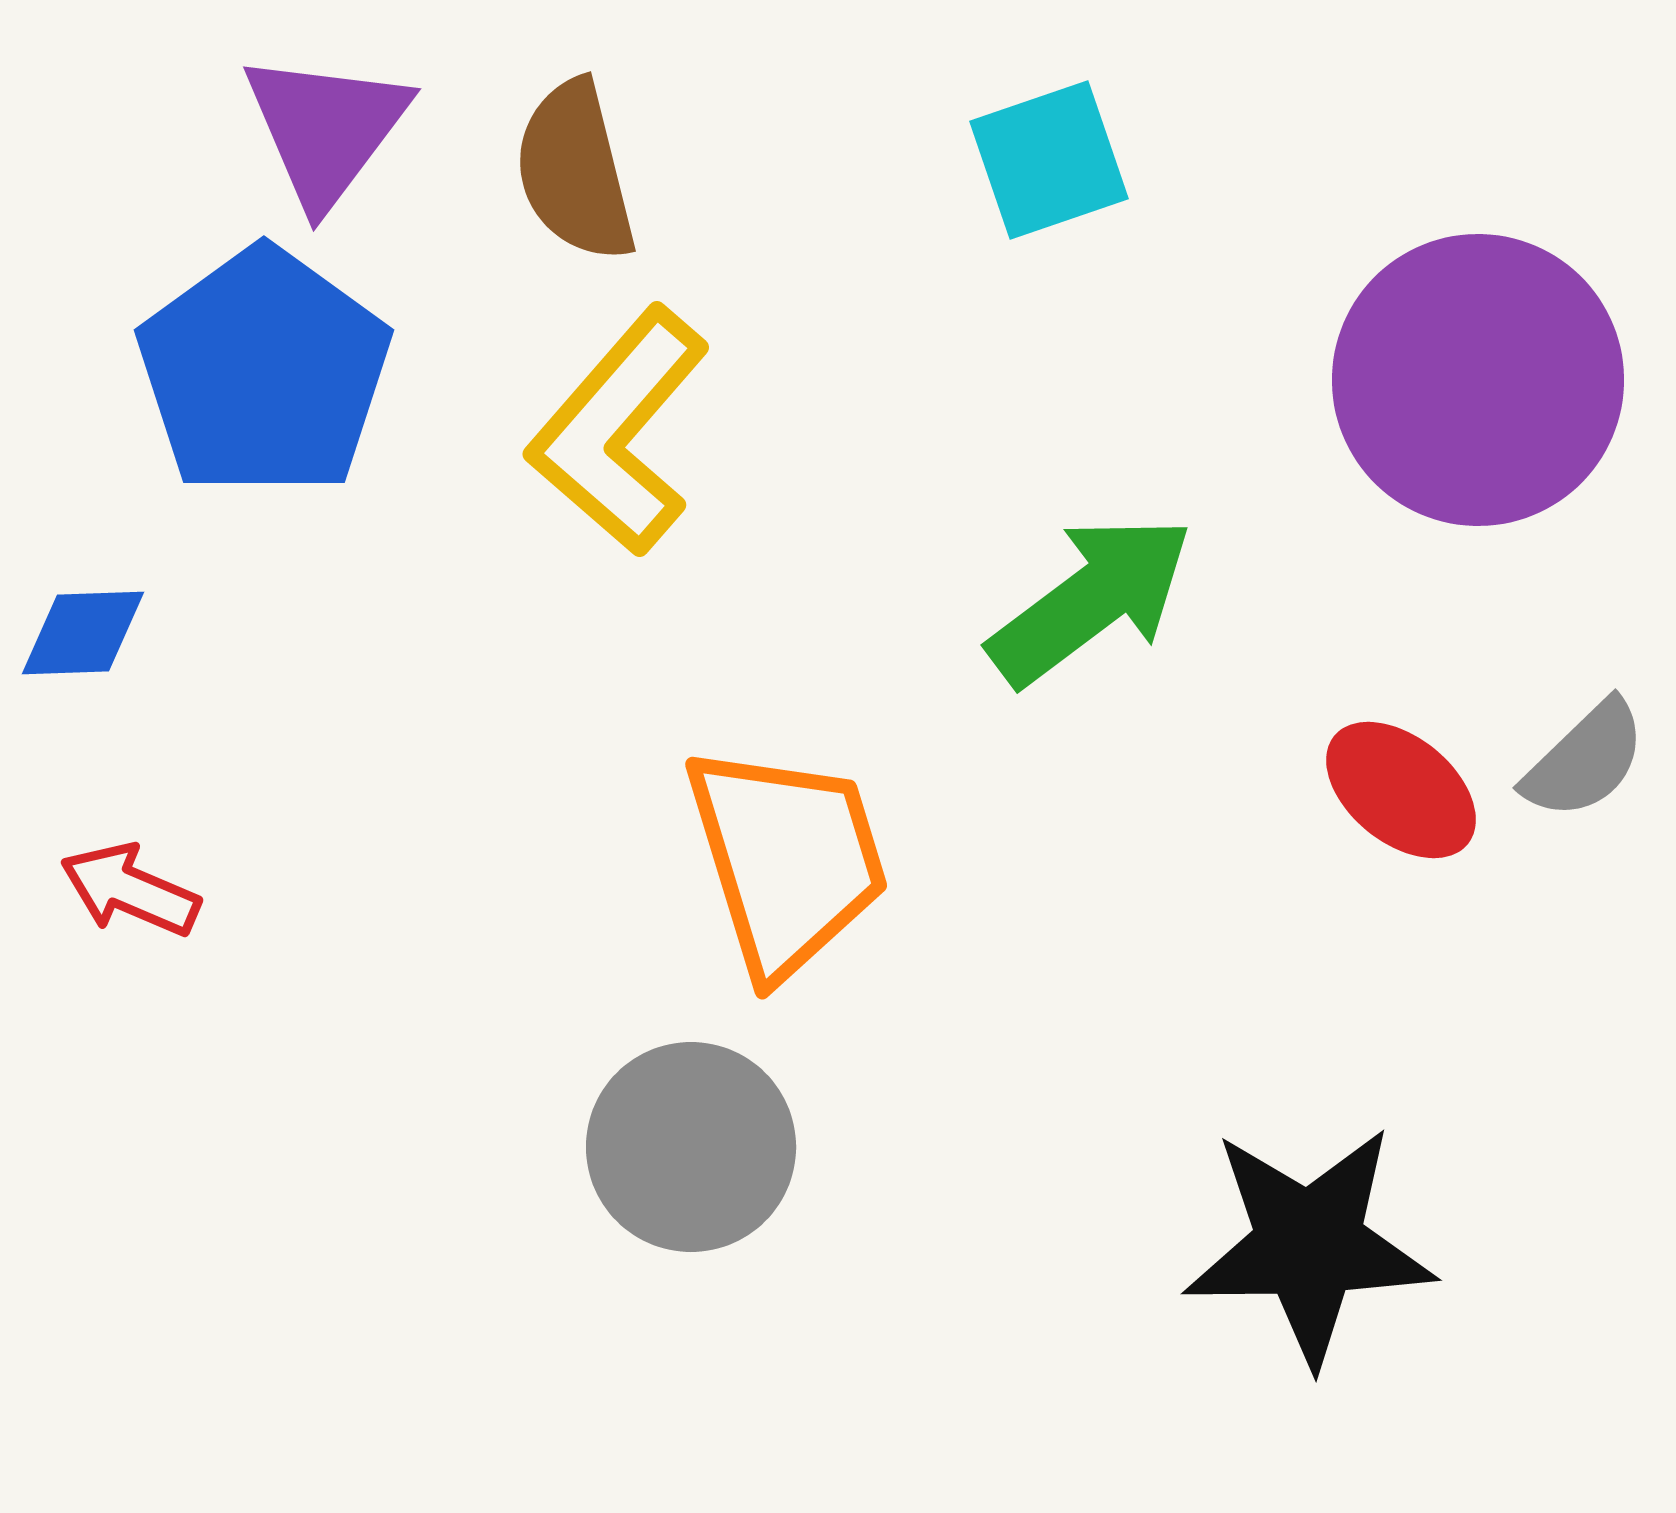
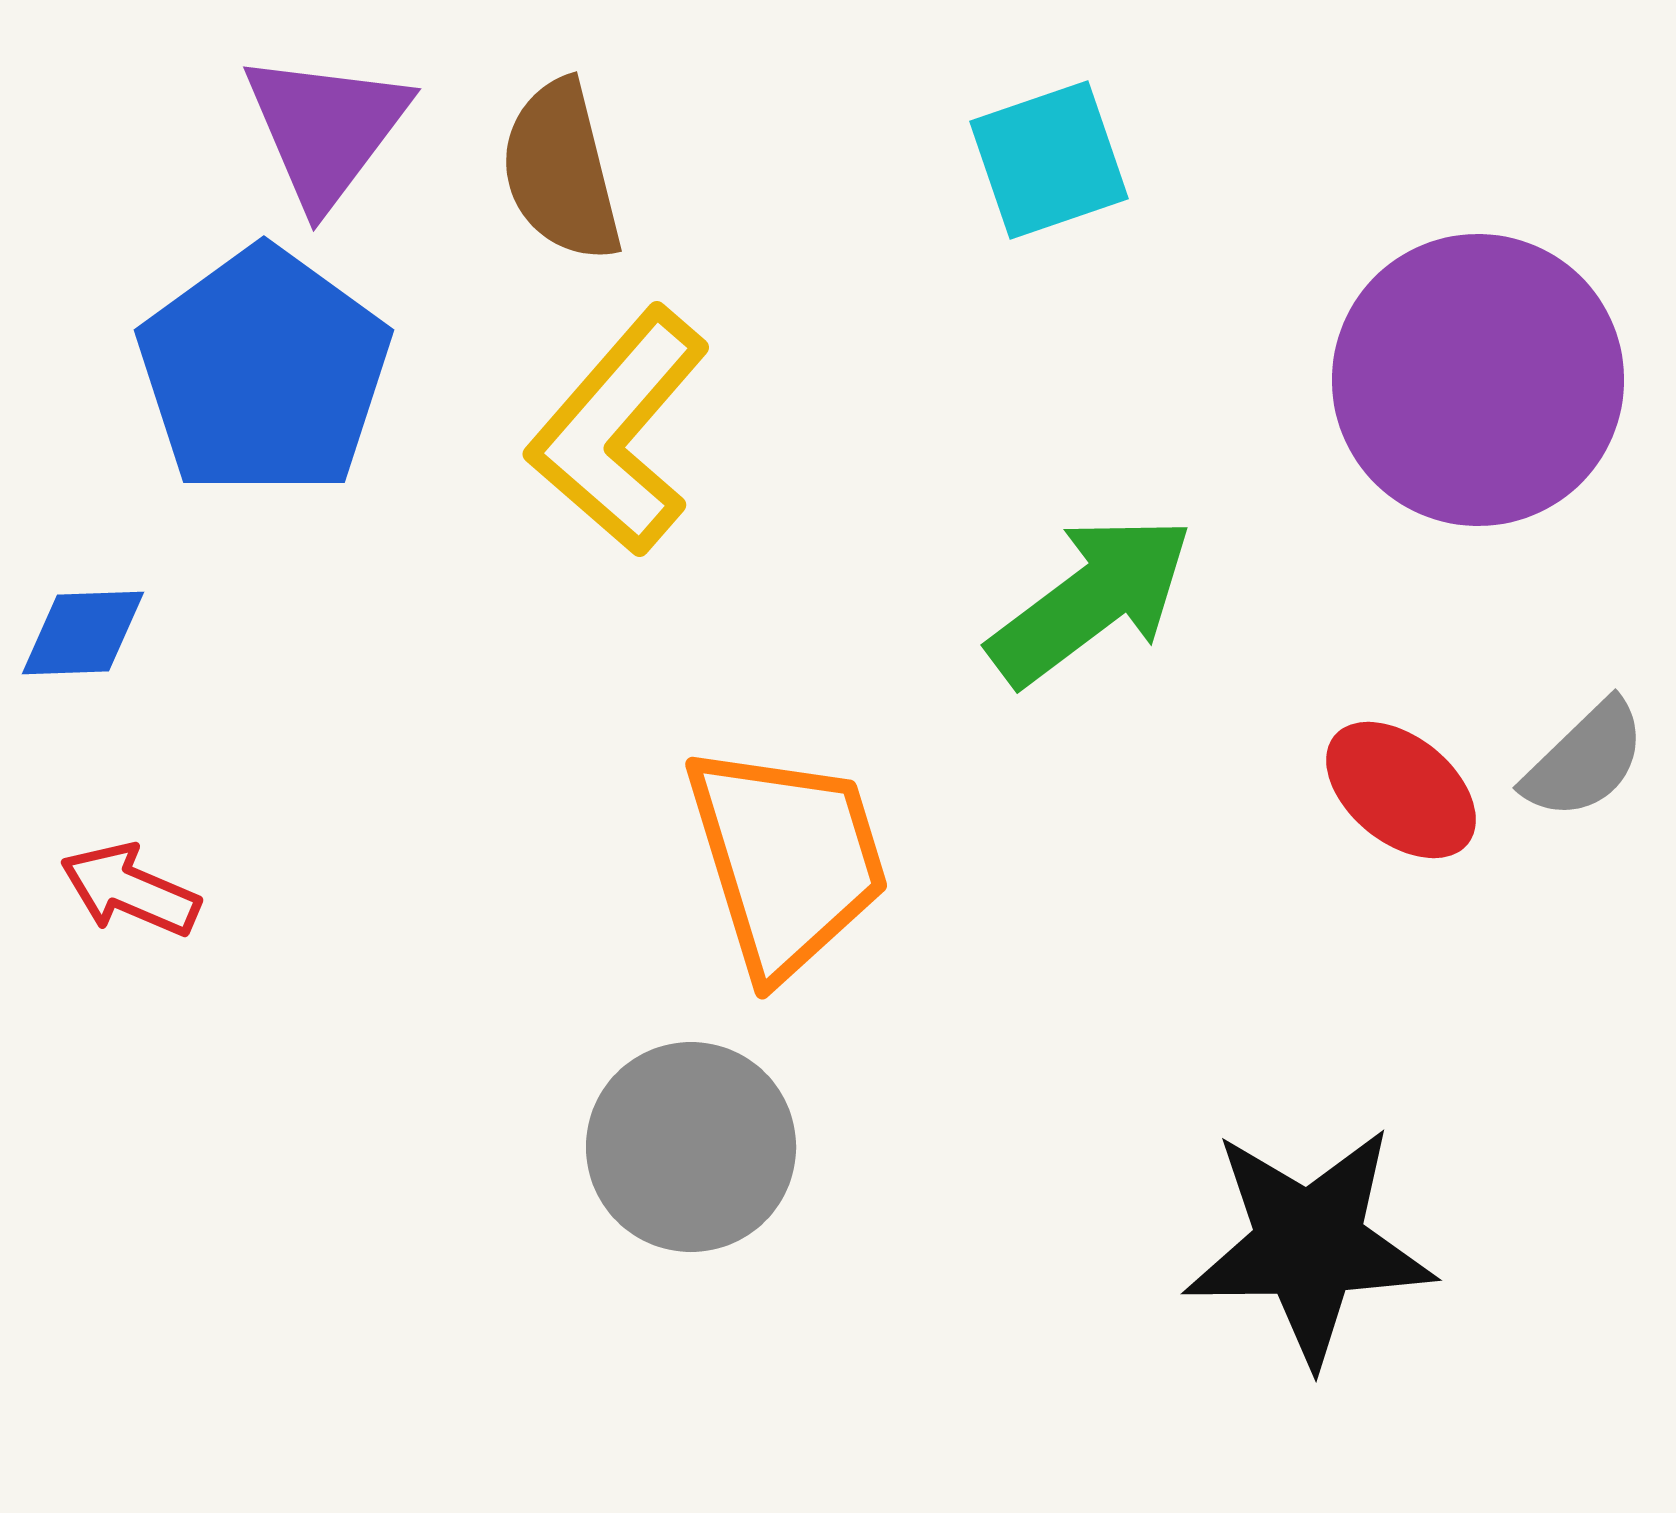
brown semicircle: moved 14 px left
